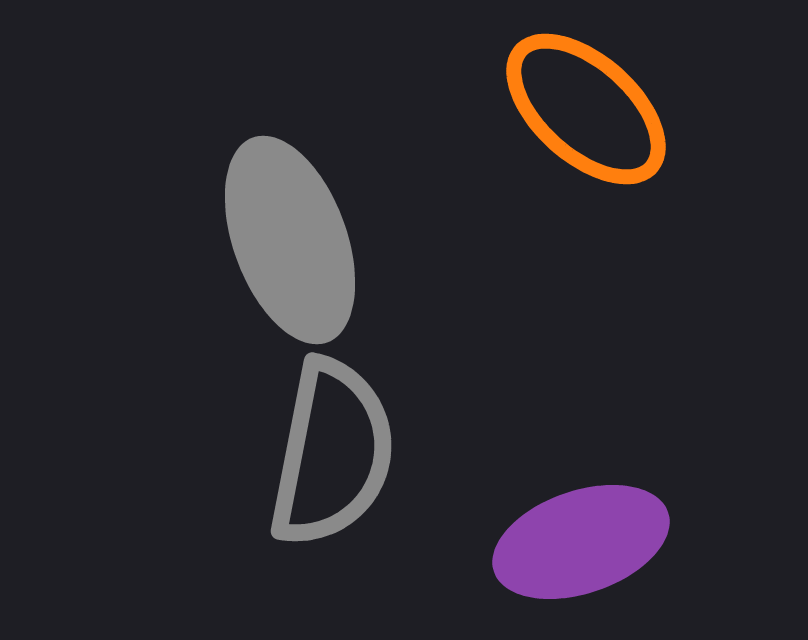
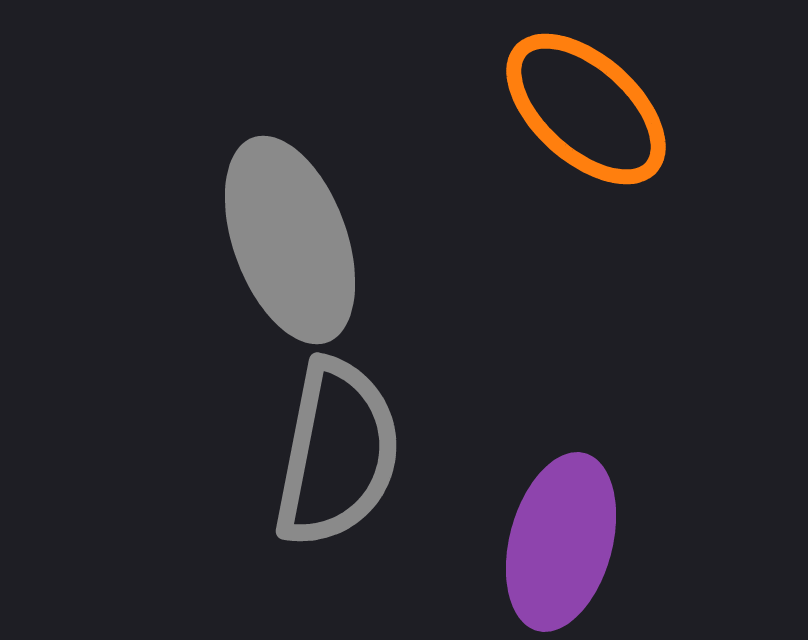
gray semicircle: moved 5 px right
purple ellipse: moved 20 px left; rotated 56 degrees counterclockwise
